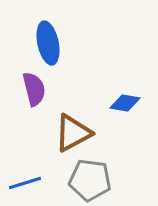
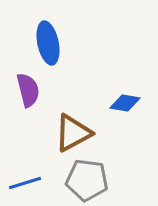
purple semicircle: moved 6 px left, 1 px down
gray pentagon: moved 3 px left
